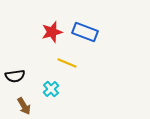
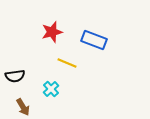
blue rectangle: moved 9 px right, 8 px down
brown arrow: moved 1 px left, 1 px down
